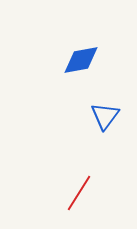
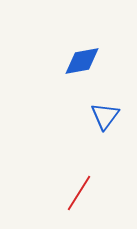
blue diamond: moved 1 px right, 1 px down
